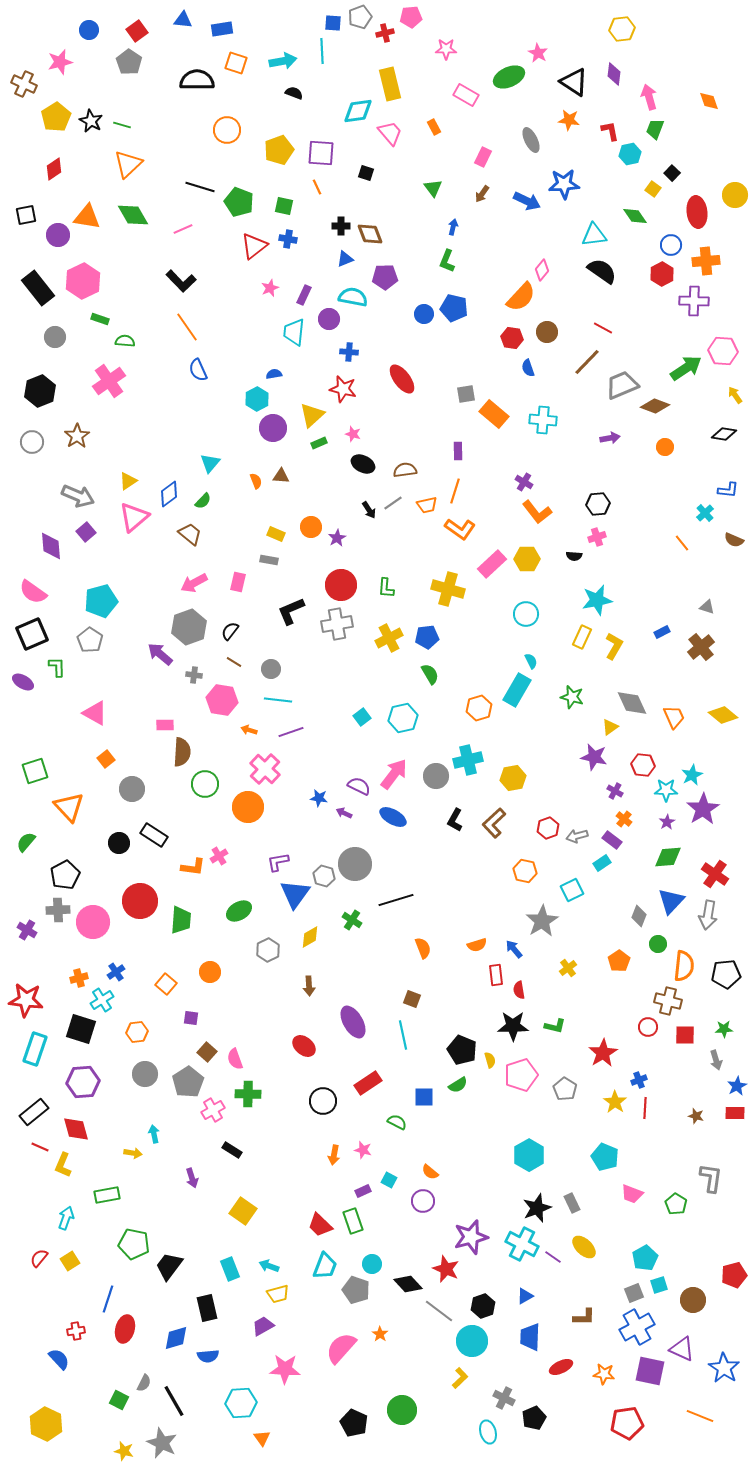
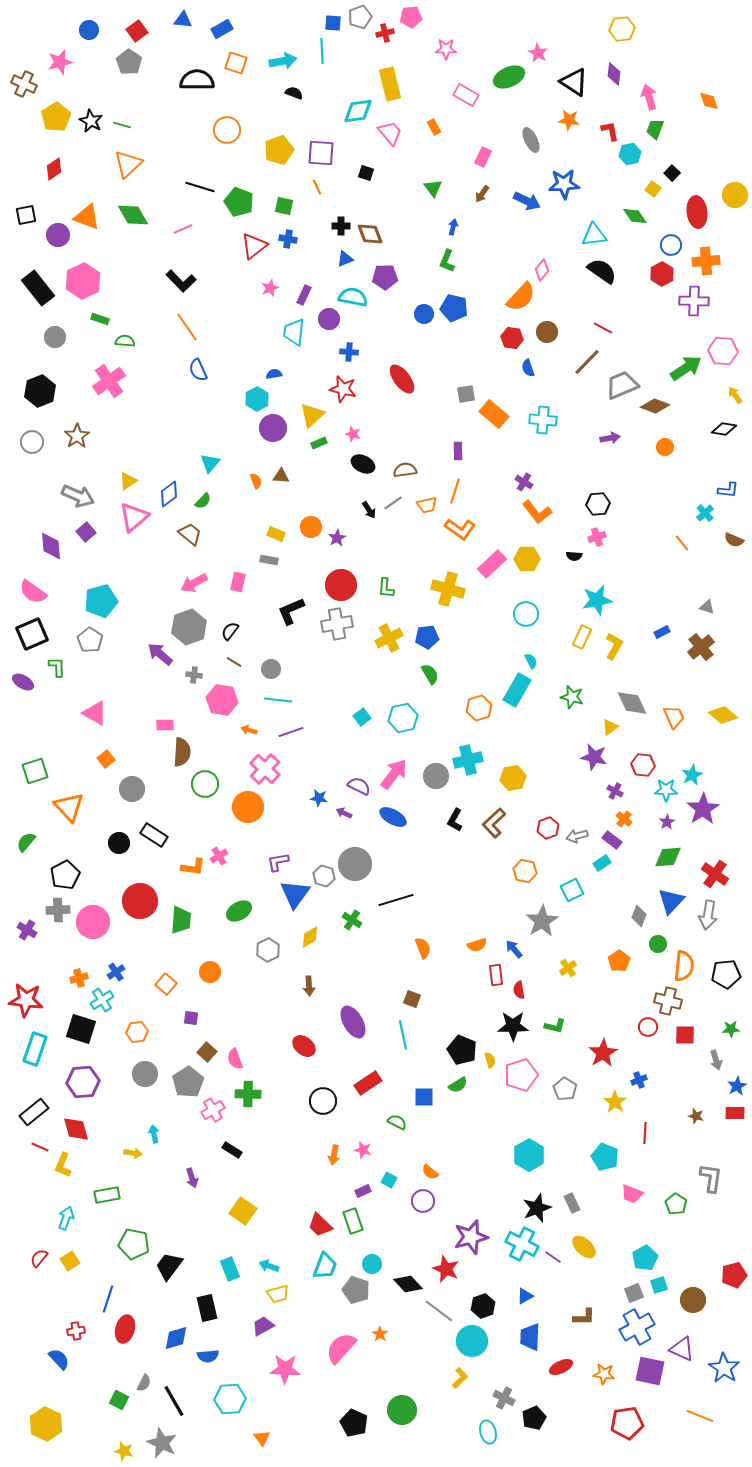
blue rectangle at (222, 29): rotated 20 degrees counterclockwise
orange triangle at (87, 217): rotated 12 degrees clockwise
black diamond at (724, 434): moved 5 px up
green star at (724, 1029): moved 7 px right
red line at (645, 1108): moved 25 px down
cyan hexagon at (241, 1403): moved 11 px left, 4 px up
